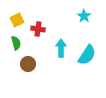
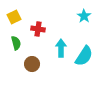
yellow square: moved 3 px left, 3 px up
cyan semicircle: moved 3 px left, 1 px down
brown circle: moved 4 px right
